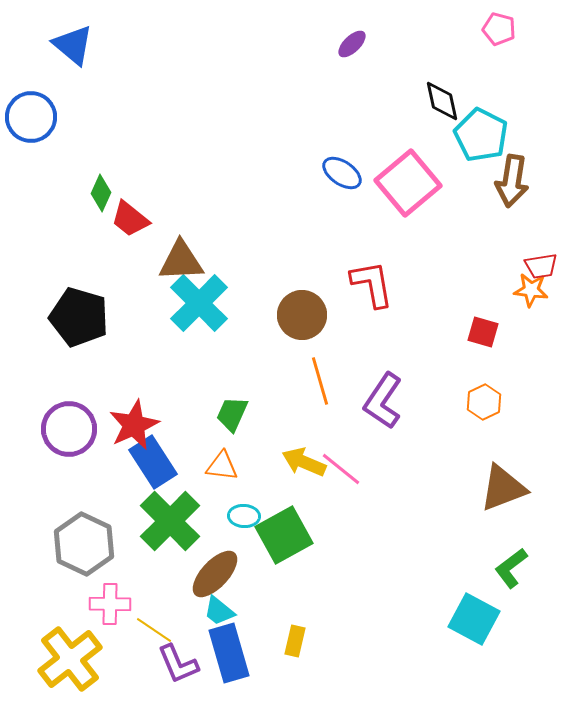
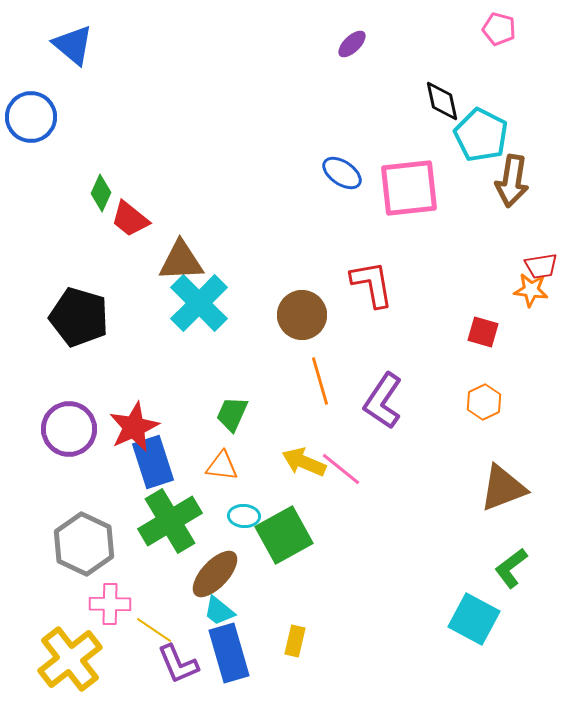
pink square at (408, 183): moved 1 px right, 5 px down; rotated 34 degrees clockwise
red star at (134, 425): moved 2 px down
blue rectangle at (153, 462): rotated 15 degrees clockwise
green cross at (170, 521): rotated 14 degrees clockwise
